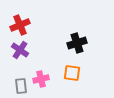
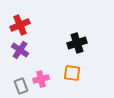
gray rectangle: rotated 14 degrees counterclockwise
